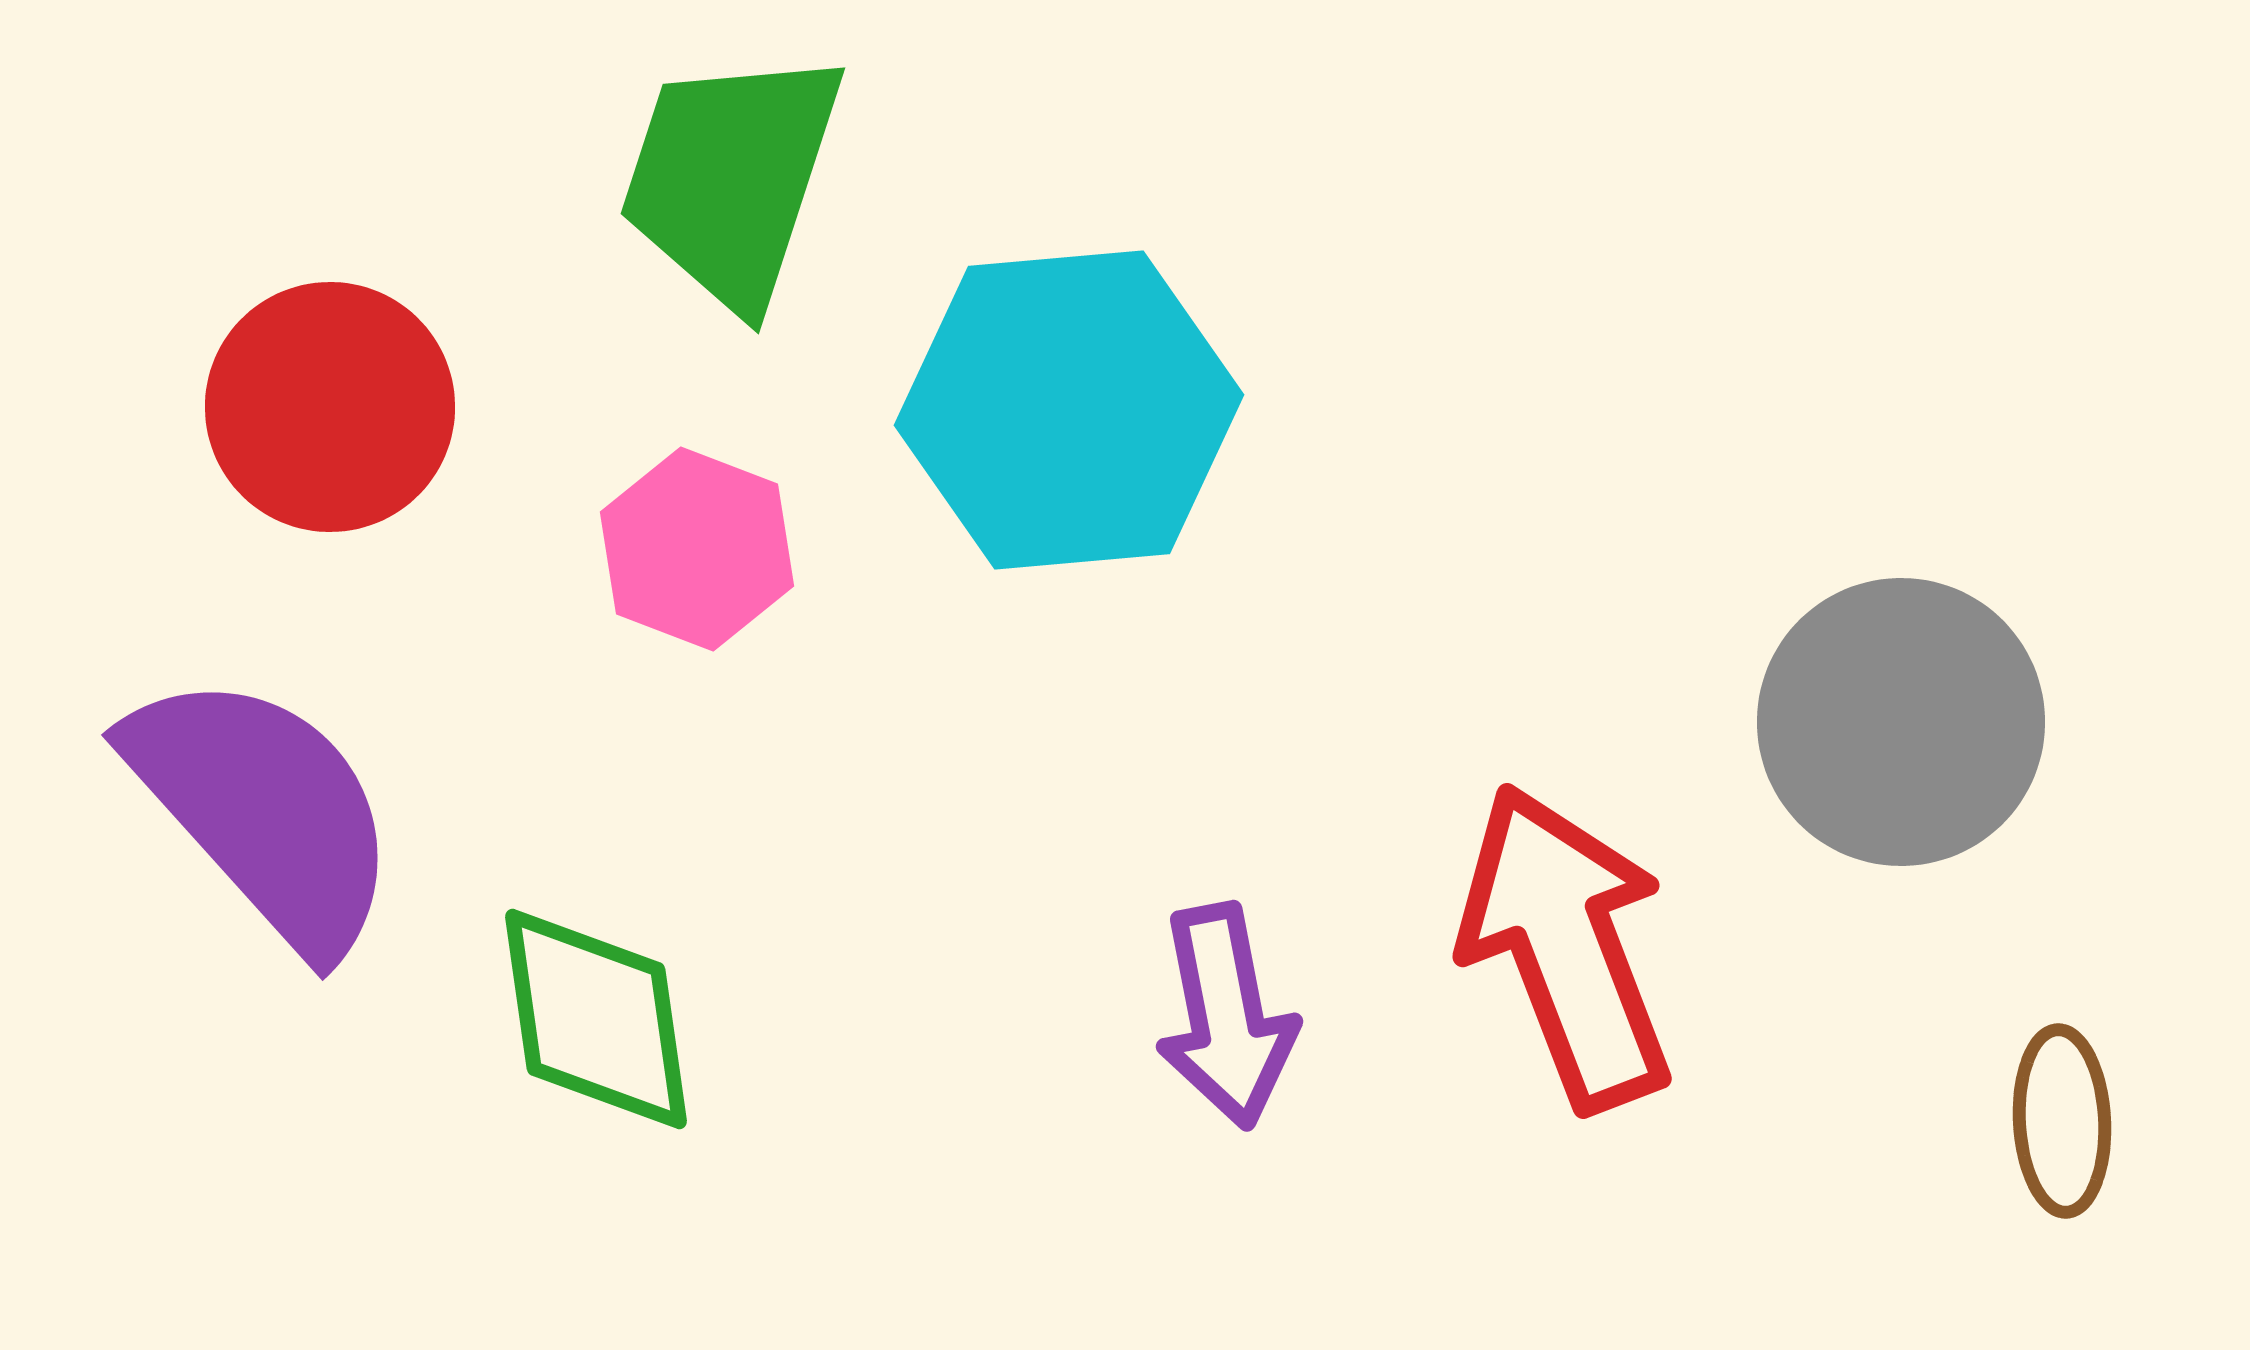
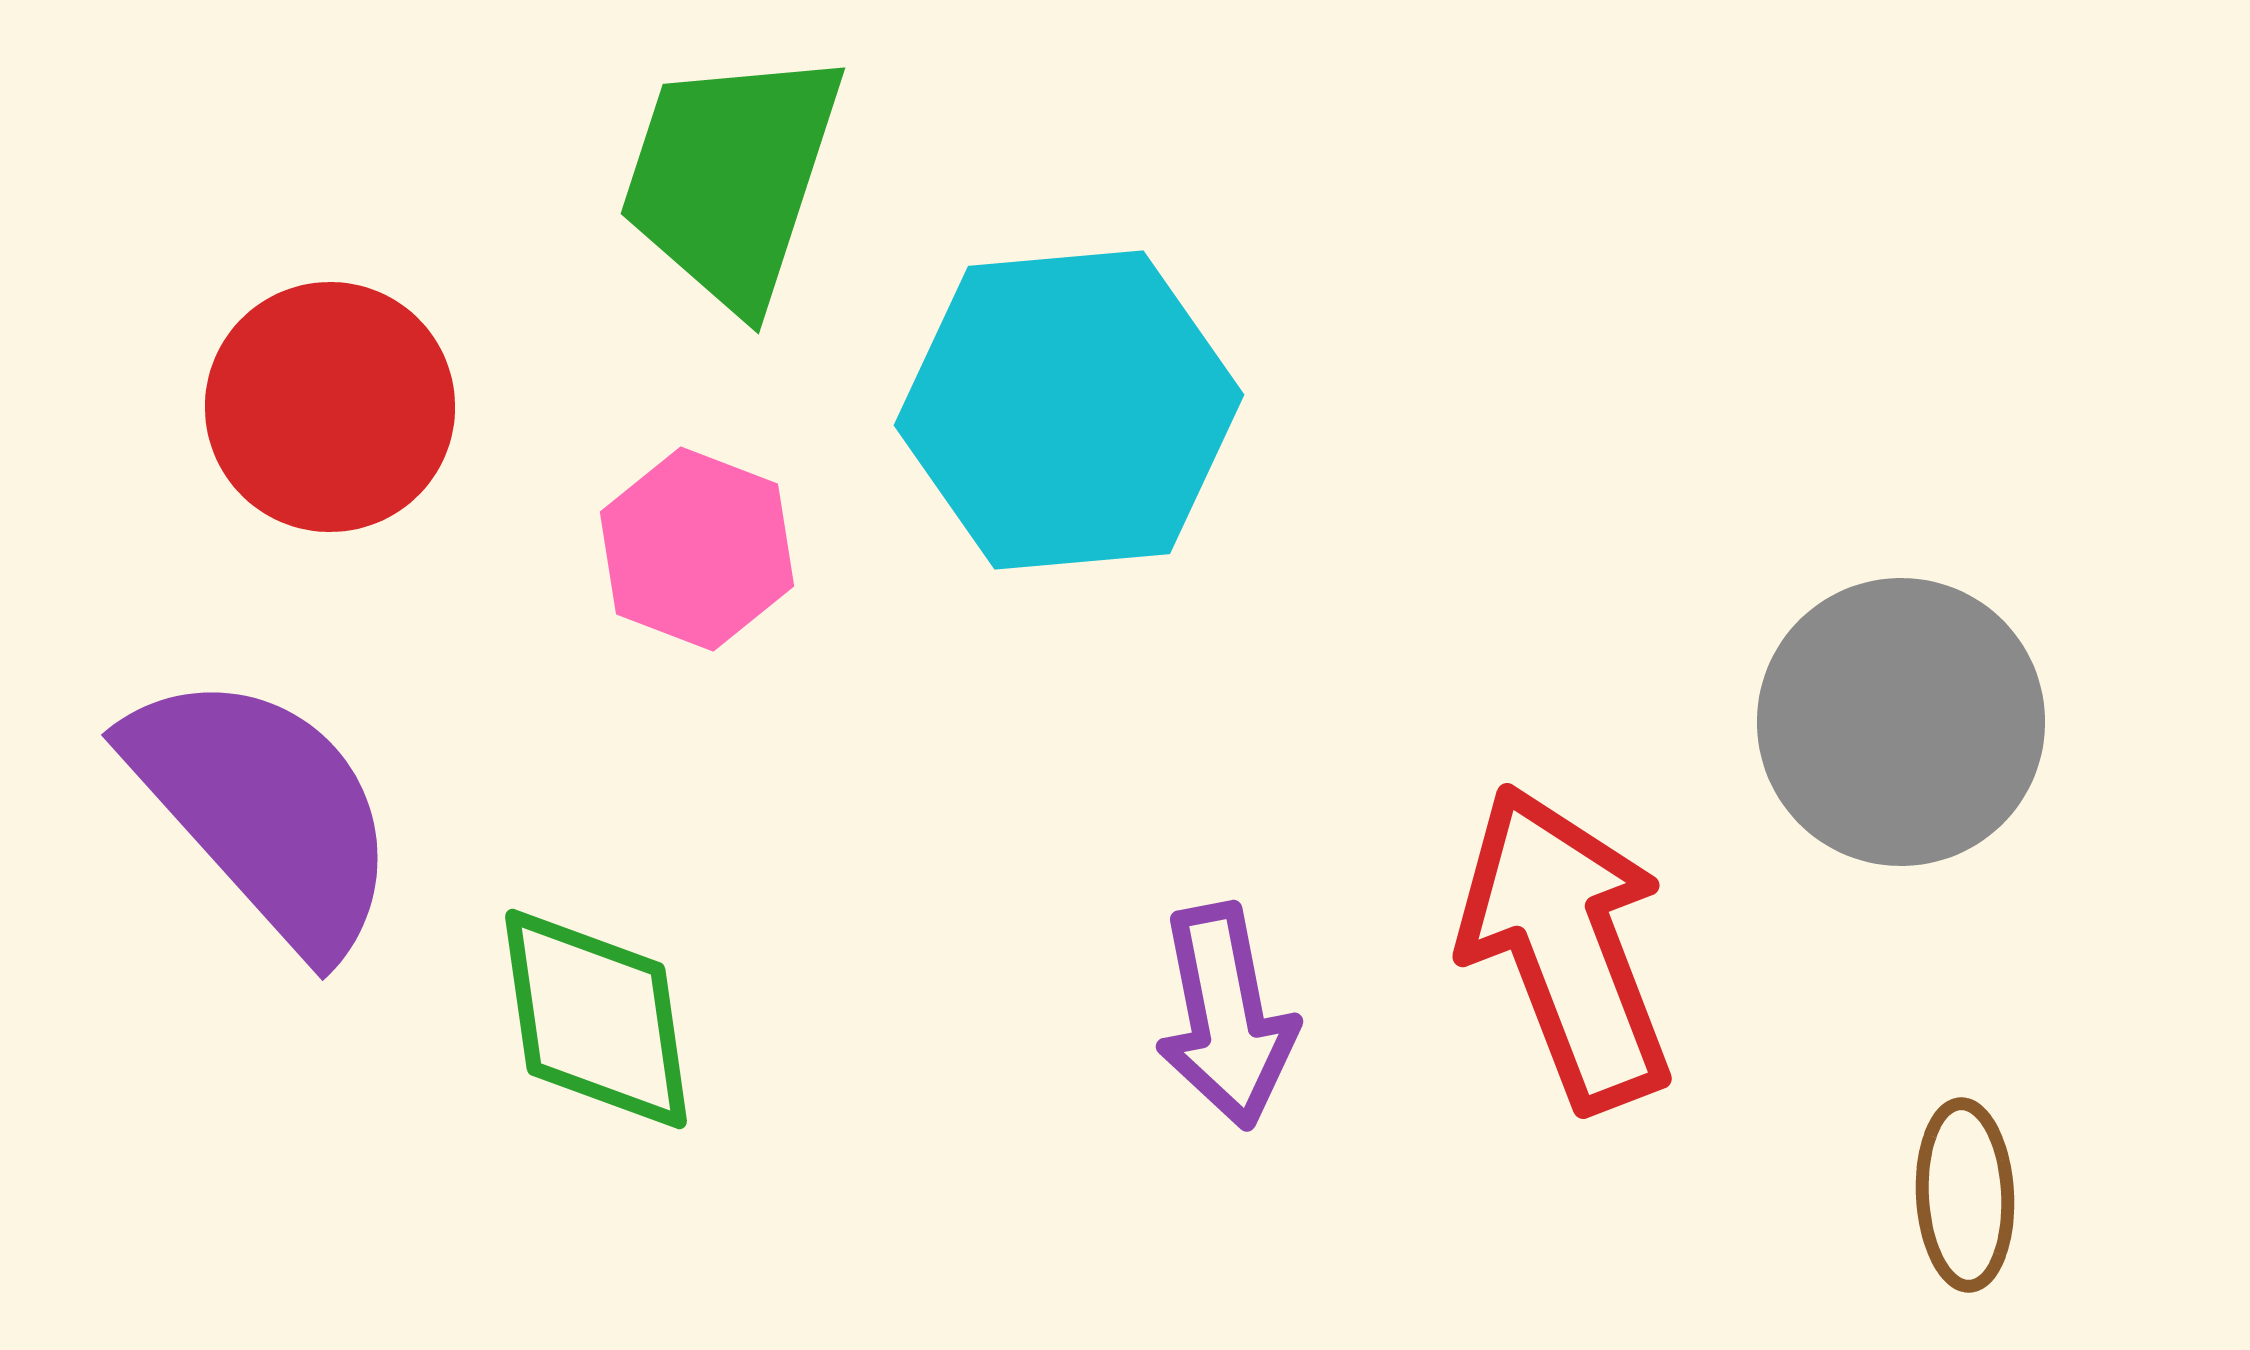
brown ellipse: moved 97 px left, 74 px down
